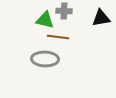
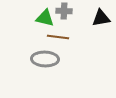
green triangle: moved 2 px up
